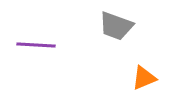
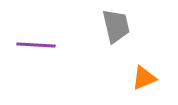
gray trapezoid: rotated 123 degrees counterclockwise
